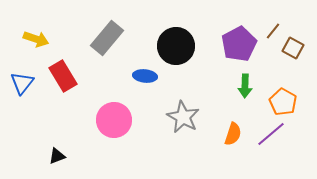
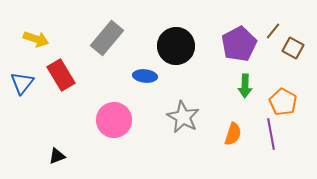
red rectangle: moved 2 px left, 1 px up
purple line: rotated 60 degrees counterclockwise
